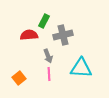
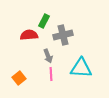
pink line: moved 2 px right
